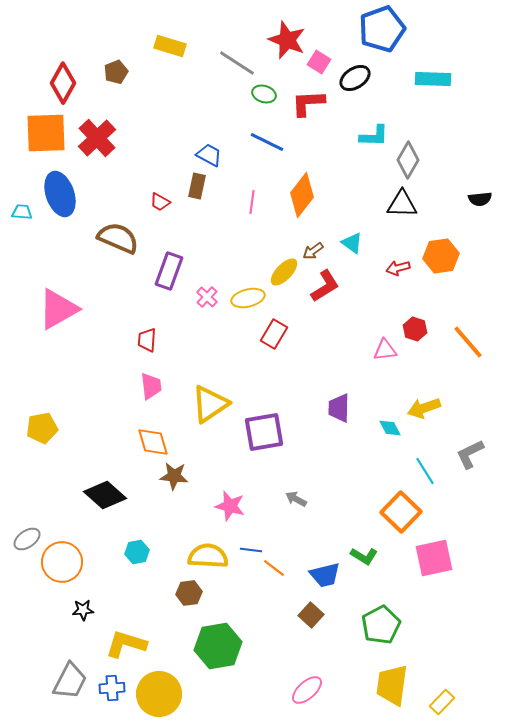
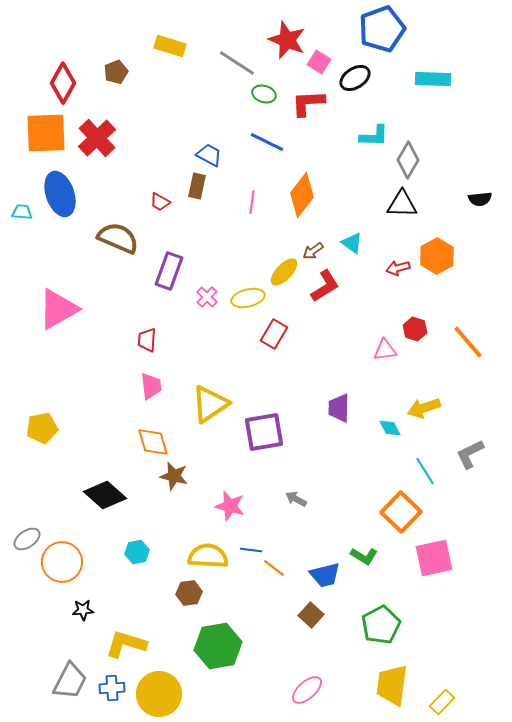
orange hexagon at (441, 256): moved 4 px left; rotated 20 degrees counterclockwise
brown star at (174, 476): rotated 8 degrees clockwise
